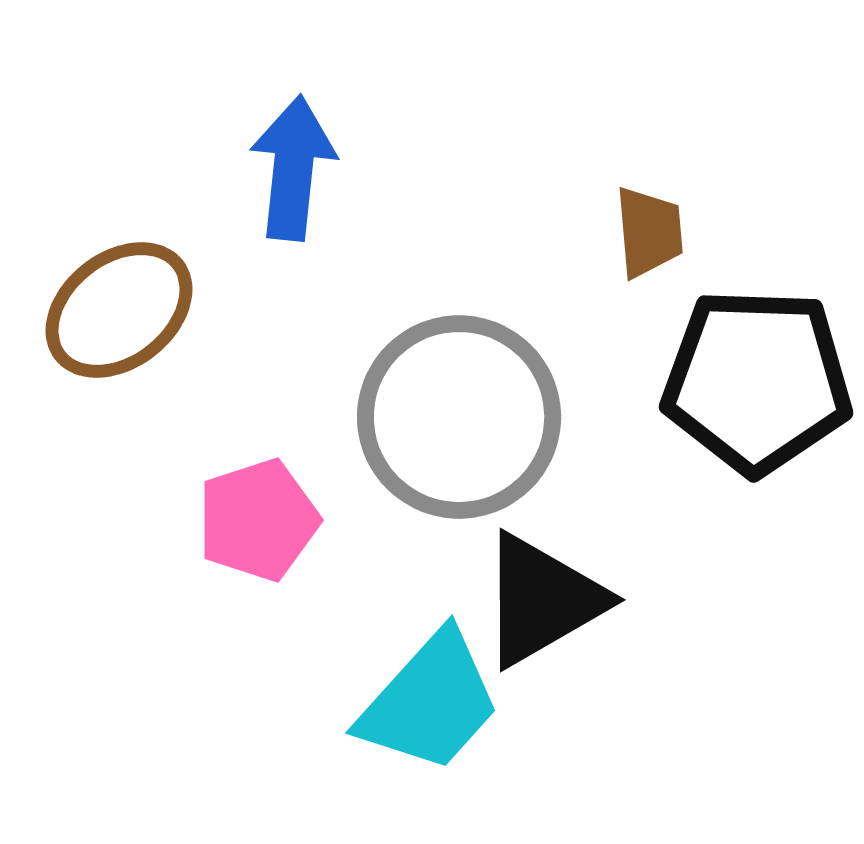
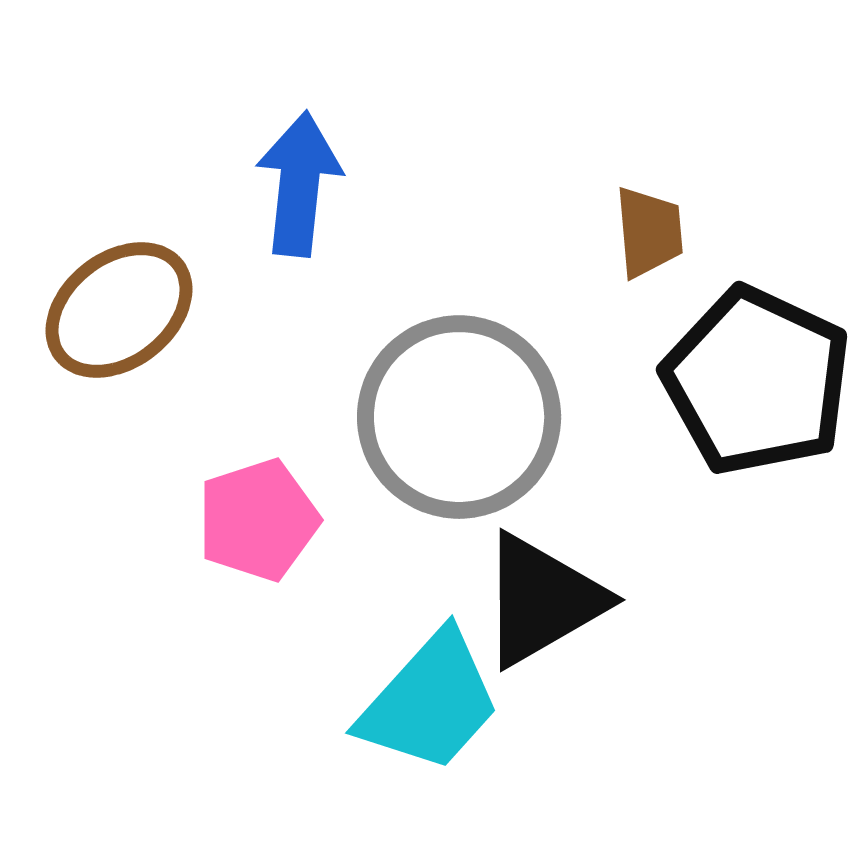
blue arrow: moved 6 px right, 16 px down
black pentagon: rotated 23 degrees clockwise
